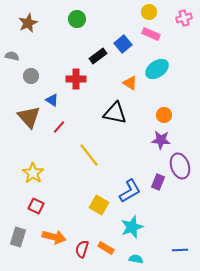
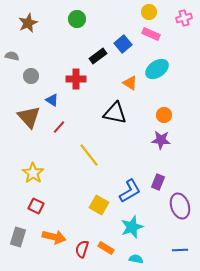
purple ellipse: moved 40 px down
